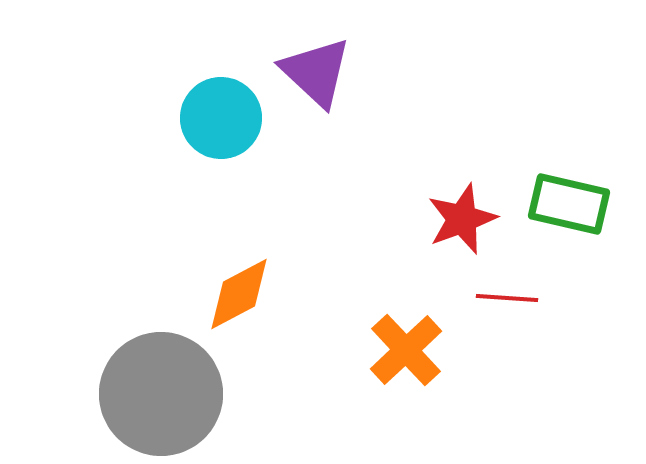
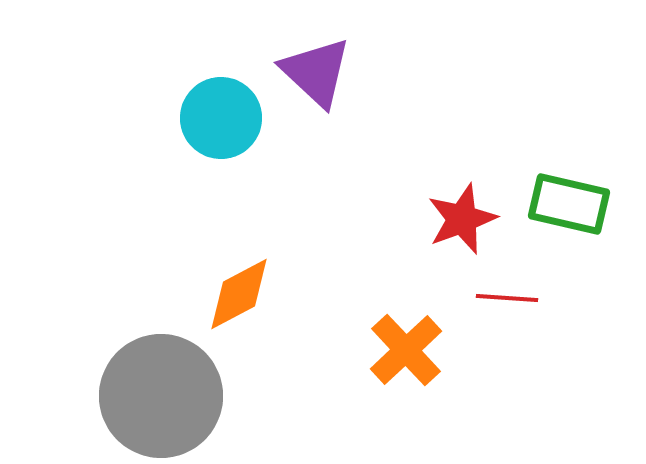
gray circle: moved 2 px down
